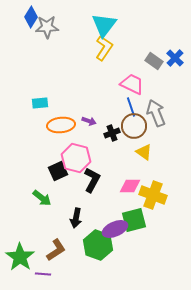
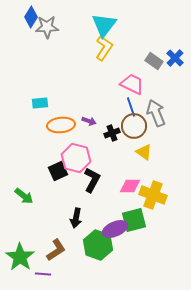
green arrow: moved 18 px left, 2 px up
